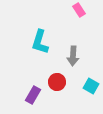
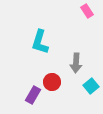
pink rectangle: moved 8 px right, 1 px down
gray arrow: moved 3 px right, 7 px down
red circle: moved 5 px left
cyan square: rotated 21 degrees clockwise
